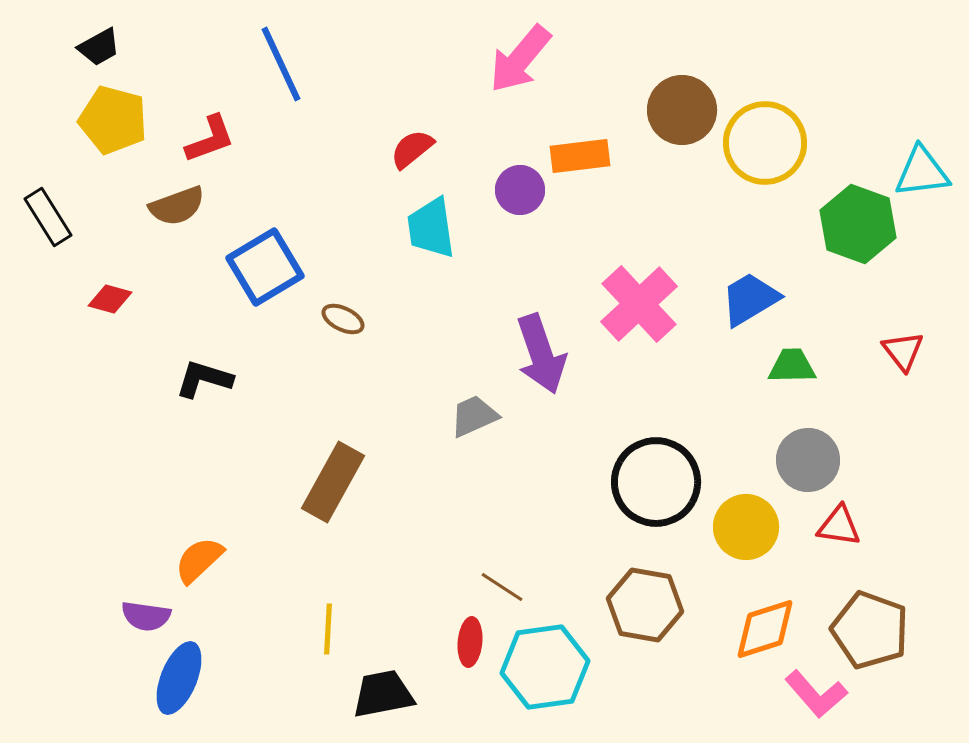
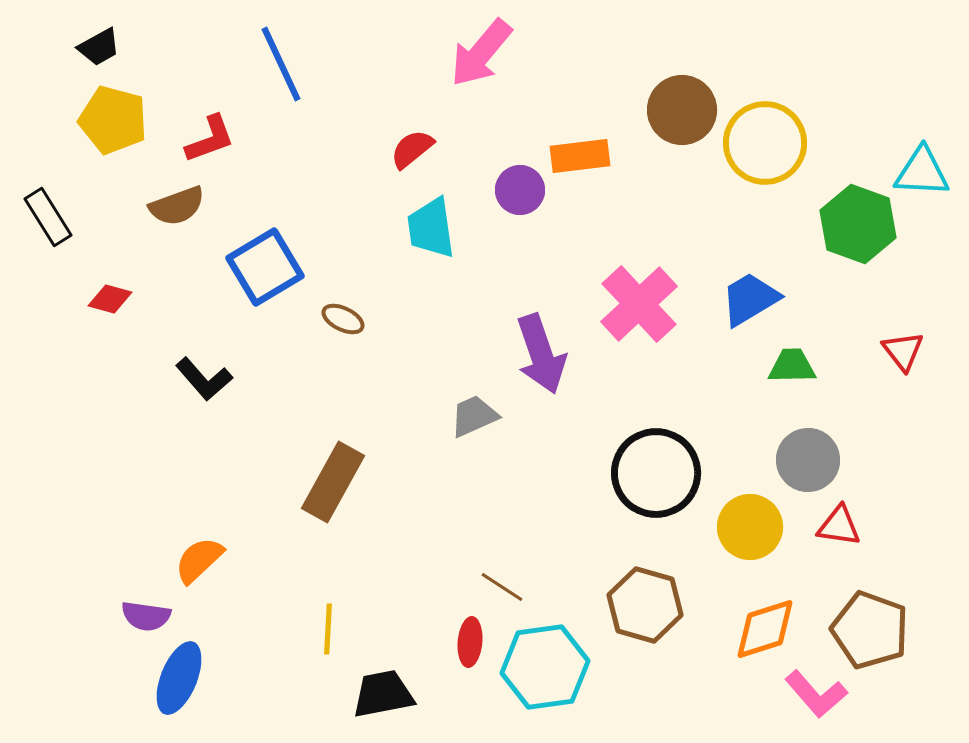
pink arrow at (520, 59): moved 39 px left, 6 px up
cyan triangle at (922, 172): rotated 10 degrees clockwise
black L-shape at (204, 379): rotated 148 degrees counterclockwise
black circle at (656, 482): moved 9 px up
yellow circle at (746, 527): moved 4 px right
brown hexagon at (645, 605): rotated 6 degrees clockwise
